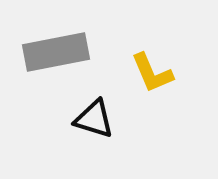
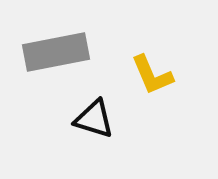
yellow L-shape: moved 2 px down
